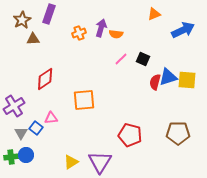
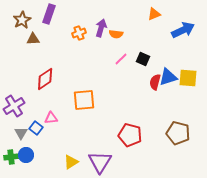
yellow square: moved 1 px right, 2 px up
brown pentagon: rotated 15 degrees clockwise
